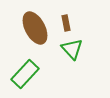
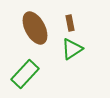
brown rectangle: moved 4 px right
green triangle: rotated 40 degrees clockwise
